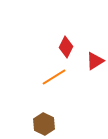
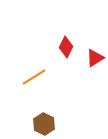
red triangle: moved 3 px up
orange line: moved 20 px left
